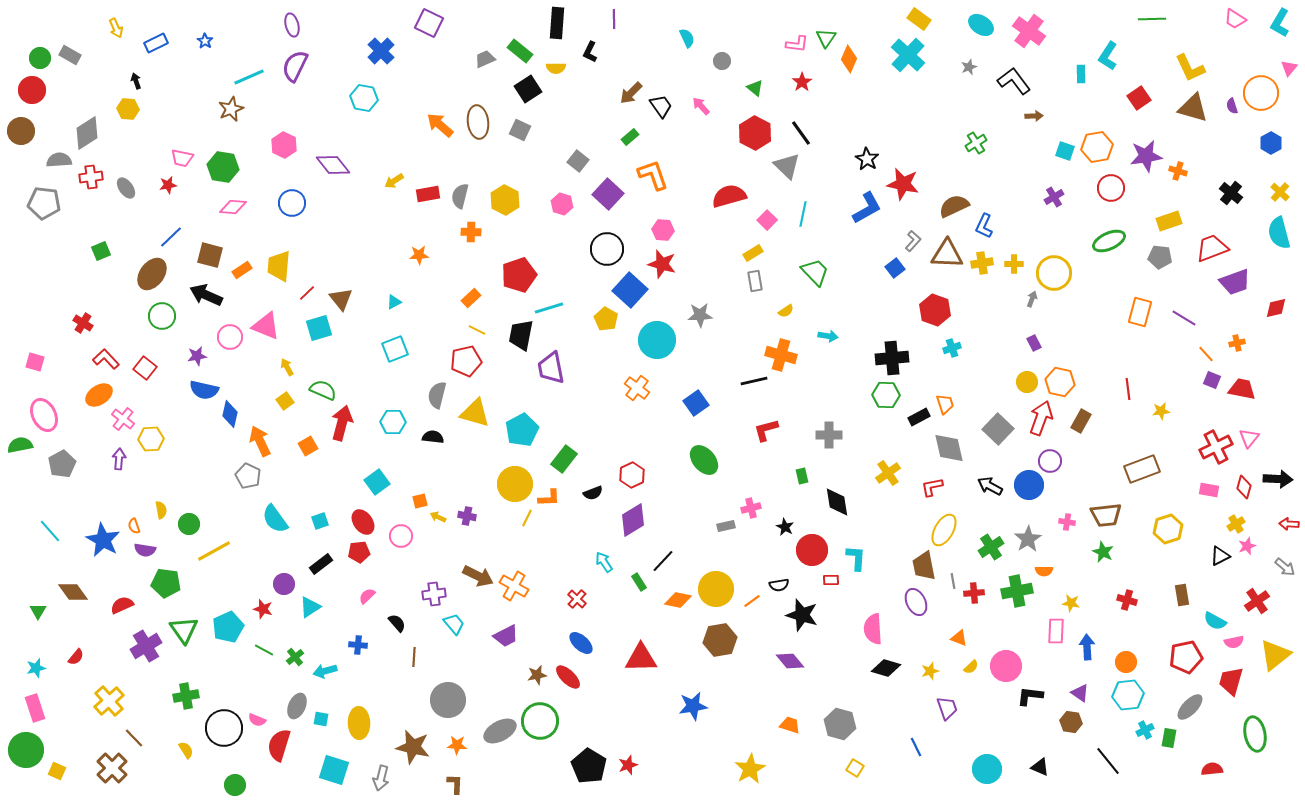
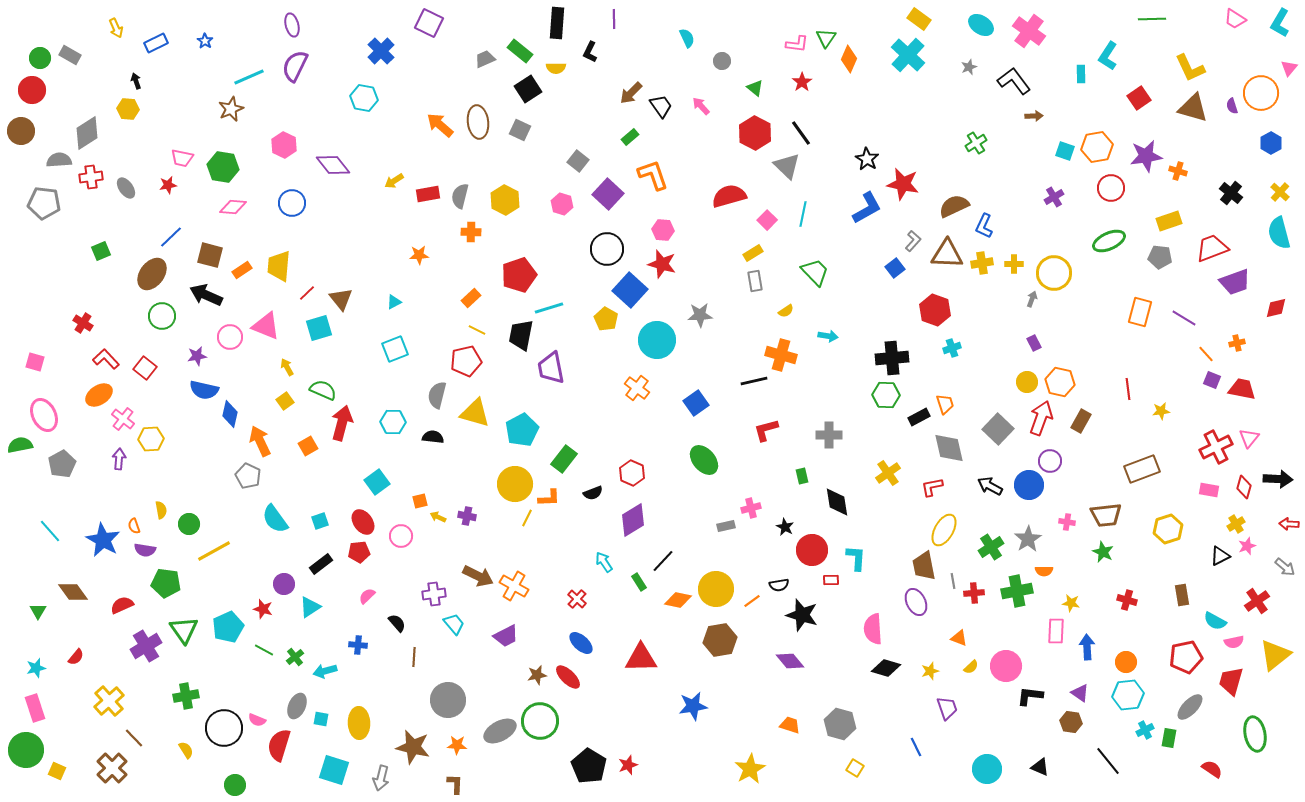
red hexagon at (632, 475): moved 2 px up; rotated 10 degrees counterclockwise
red semicircle at (1212, 769): rotated 40 degrees clockwise
